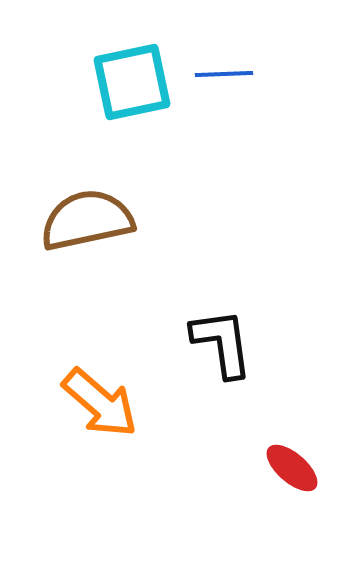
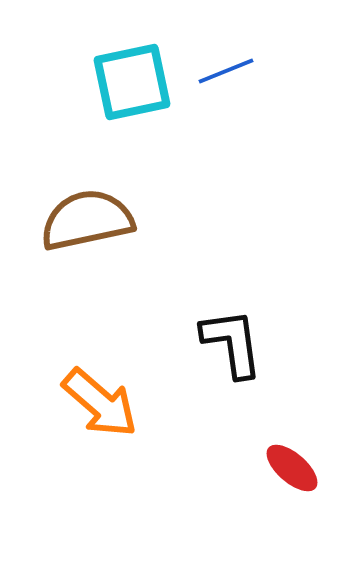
blue line: moved 2 px right, 3 px up; rotated 20 degrees counterclockwise
black L-shape: moved 10 px right
